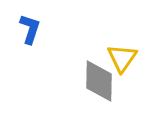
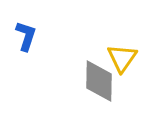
blue L-shape: moved 4 px left, 7 px down
